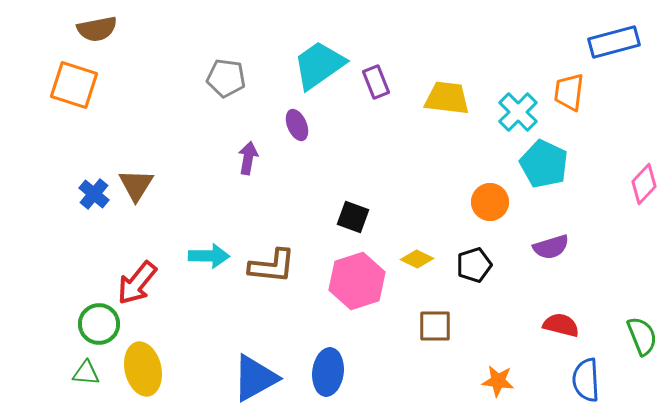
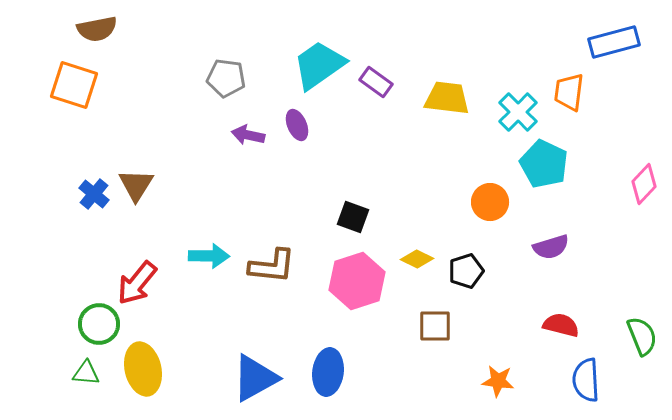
purple rectangle: rotated 32 degrees counterclockwise
purple arrow: moved 23 px up; rotated 88 degrees counterclockwise
black pentagon: moved 8 px left, 6 px down
